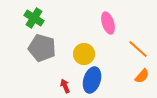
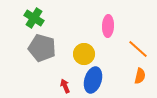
pink ellipse: moved 3 px down; rotated 20 degrees clockwise
orange semicircle: moved 2 px left; rotated 28 degrees counterclockwise
blue ellipse: moved 1 px right
